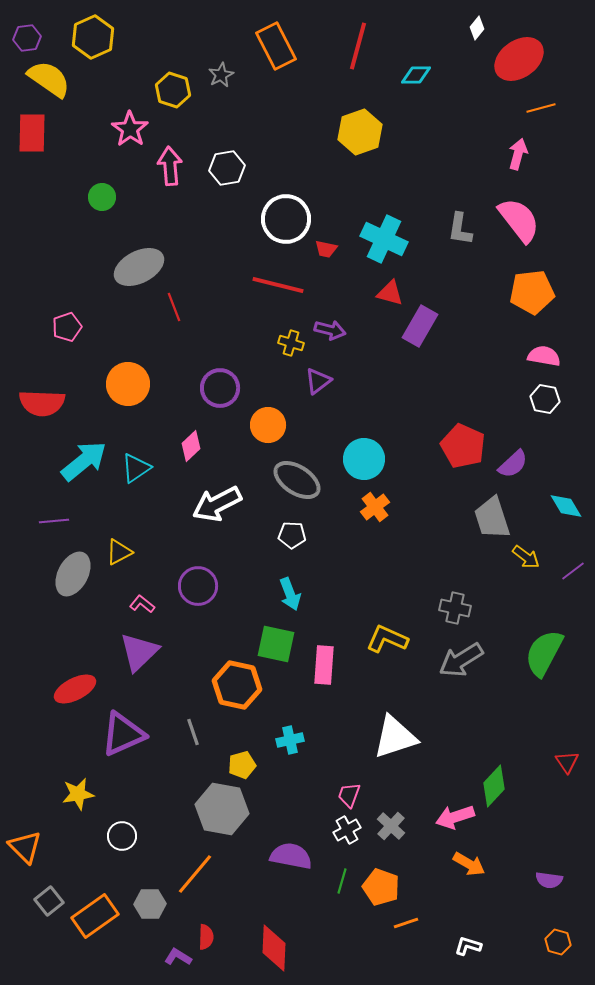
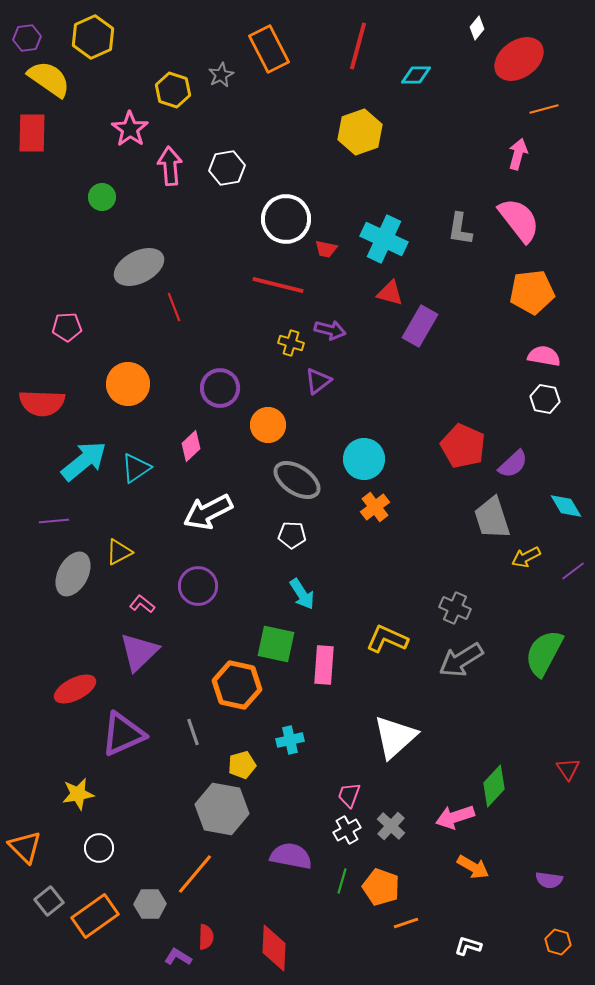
orange rectangle at (276, 46): moved 7 px left, 3 px down
orange line at (541, 108): moved 3 px right, 1 px down
pink pentagon at (67, 327): rotated 16 degrees clockwise
white arrow at (217, 504): moved 9 px left, 8 px down
yellow arrow at (526, 557): rotated 116 degrees clockwise
cyan arrow at (290, 594): moved 12 px right; rotated 12 degrees counterclockwise
gray cross at (455, 608): rotated 12 degrees clockwise
white triangle at (395, 737): rotated 24 degrees counterclockwise
red triangle at (567, 762): moved 1 px right, 7 px down
white circle at (122, 836): moved 23 px left, 12 px down
orange arrow at (469, 864): moved 4 px right, 3 px down
